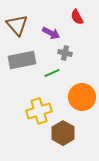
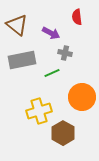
red semicircle: rotated 21 degrees clockwise
brown triangle: rotated 10 degrees counterclockwise
